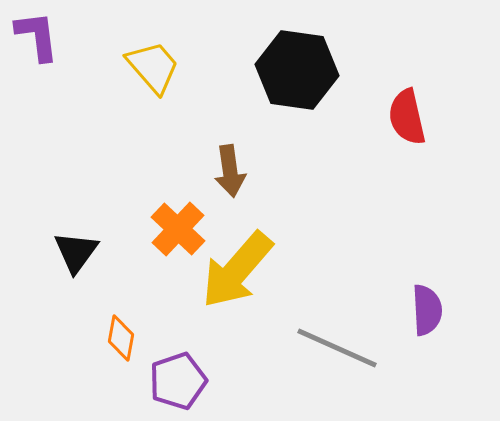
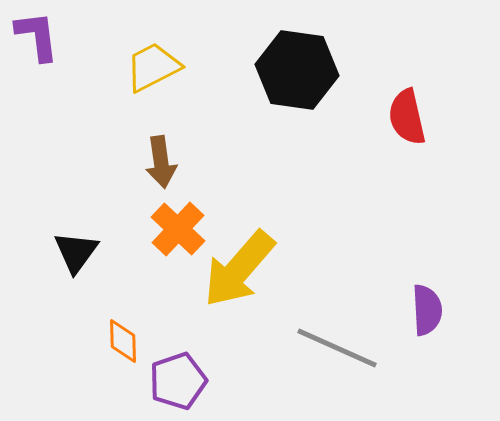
yellow trapezoid: rotated 76 degrees counterclockwise
brown arrow: moved 69 px left, 9 px up
yellow arrow: moved 2 px right, 1 px up
orange diamond: moved 2 px right, 3 px down; rotated 12 degrees counterclockwise
